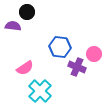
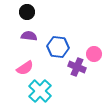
purple semicircle: moved 16 px right, 10 px down
blue hexagon: moved 2 px left
